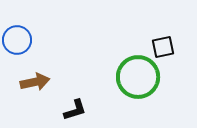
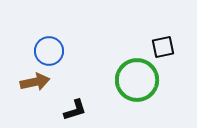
blue circle: moved 32 px right, 11 px down
green circle: moved 1 px left, 3 px down
